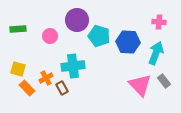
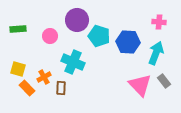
cyan cross: moved 4 px up; rotated 30 degrees clockwise
orange cross: moved 2 px left, 1 px up
brown rectangle: moved 1 px left; rotated 32 degrees clockwise
